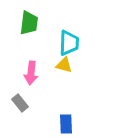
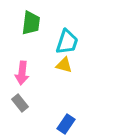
green trapezoid: moved 2 px right
cyan trapezoid: moved 2 px left, 1 px up; rotated 16 degrees clockwise
pink arrow: moved 9 px left
blue rectangle: rotated 36 degrees clockwise
